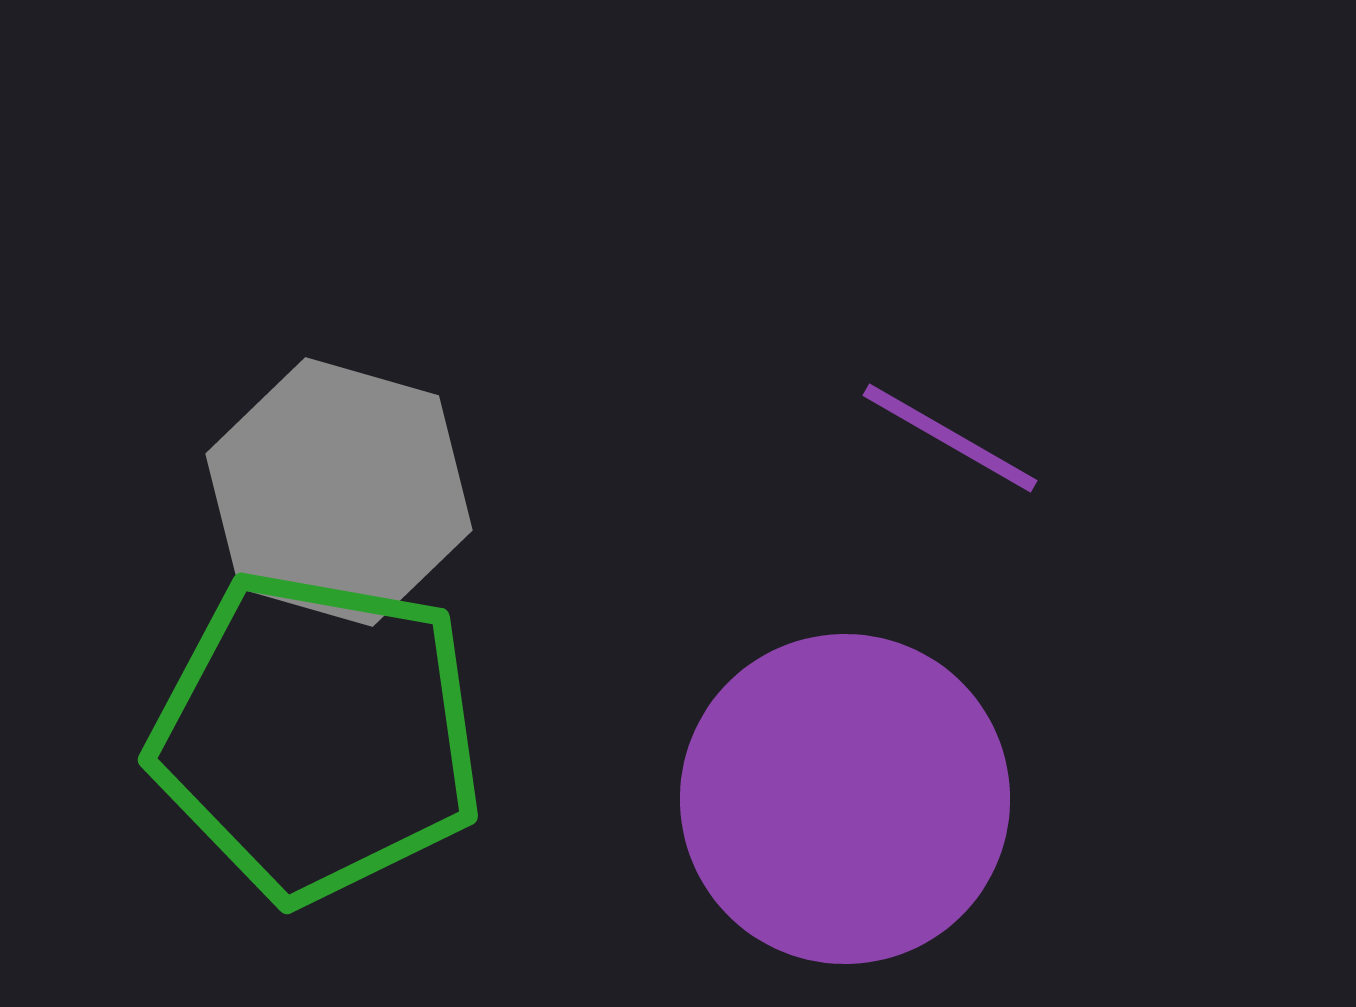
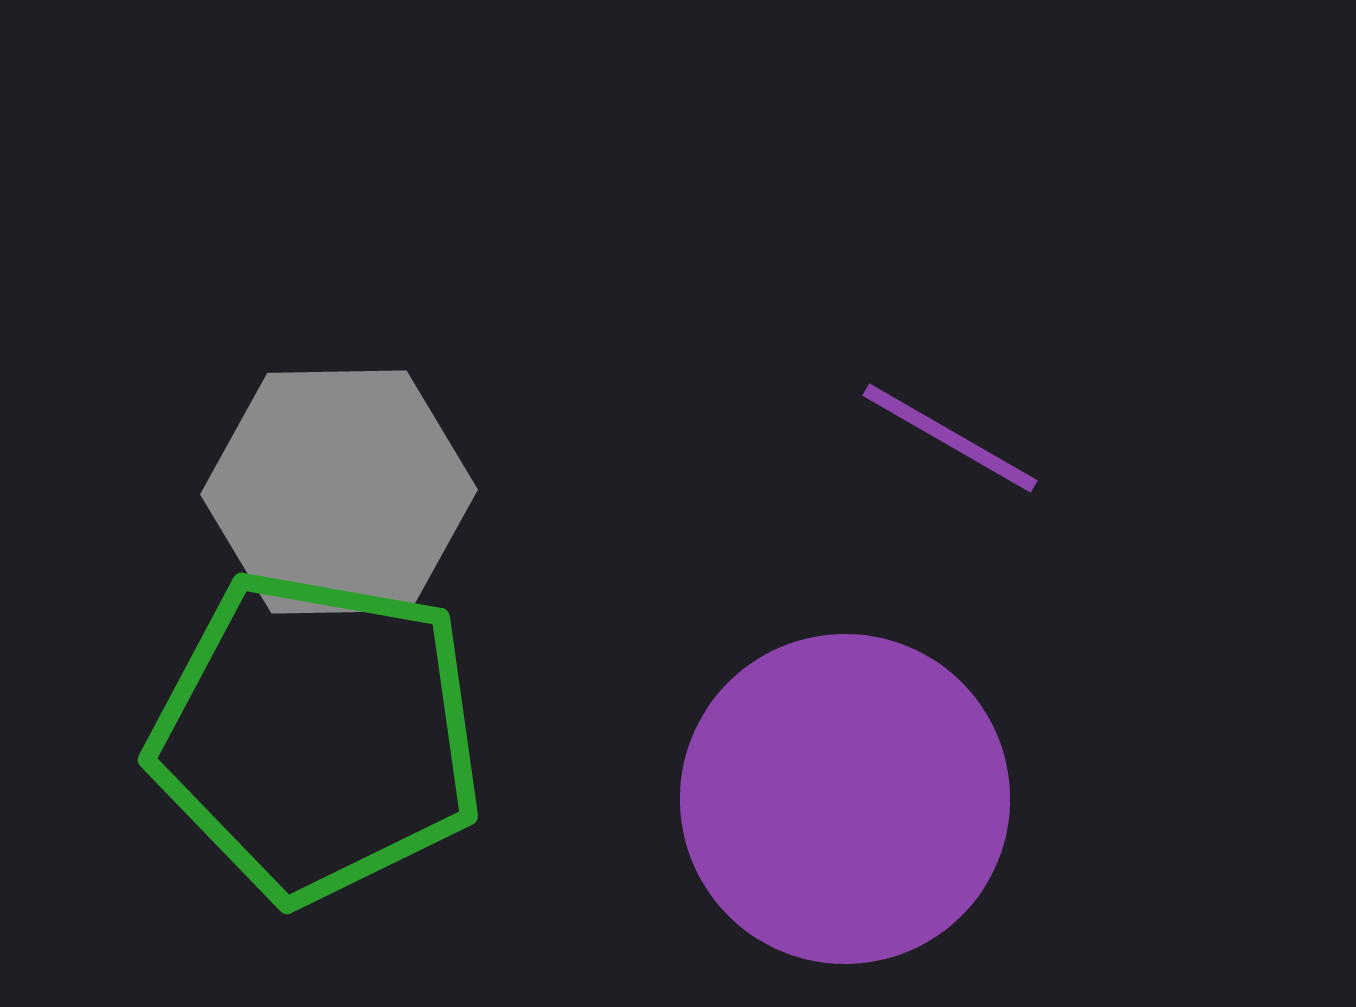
gray hexagon: rotated 17 degrees counterclockwise
